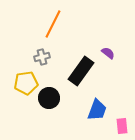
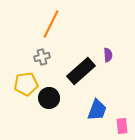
orange line: moved 2 px left
purple semicircle: moved 2 px down; rotated 48 degrees clockwise
black rectangle: rotated 12 degrees clockwise
yellow pentagon: moved 1 px down
